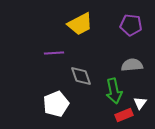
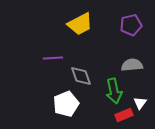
purple pentagon: rotated 20 degrees counterclockwise
purple line: moved 1 px left, 5 px down
white pentagon: moved 10 px right
